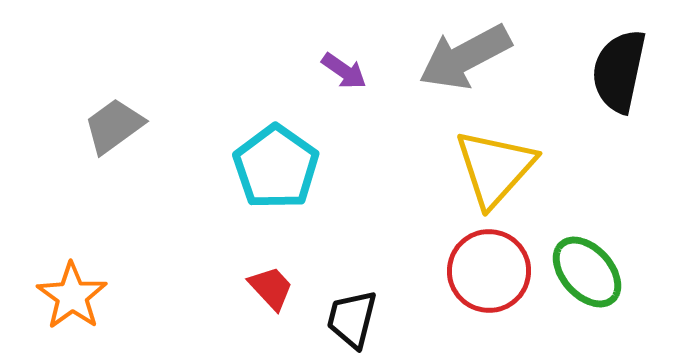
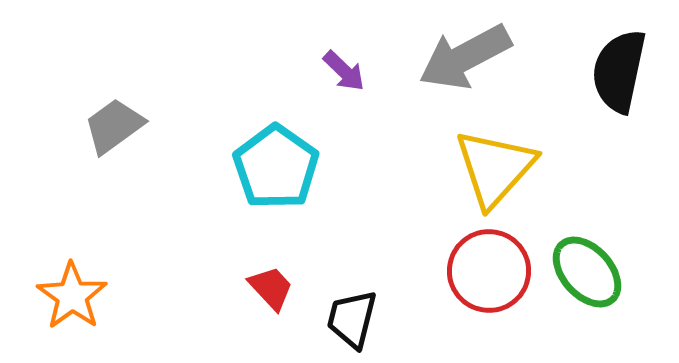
purple arrow: rotated 9 degrees clockwise
